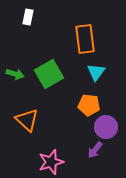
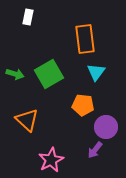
orange pentagon: moved 6 px left
pink star: moved 2 px up; rotated 10 degrees counterclockwise
